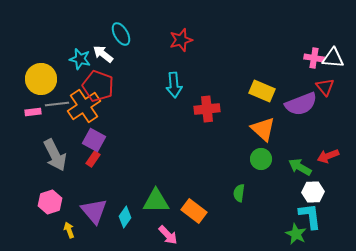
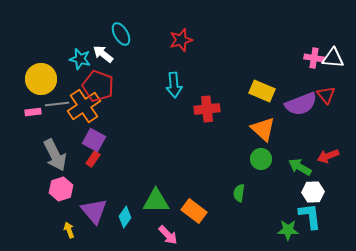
red triangle: moved 1 px right, 8 px down
pink hexagon: moved 11 px right, 13 px up
green star: moved 8 px left, 4 px up; rotated 25 degrees counterclockwise
